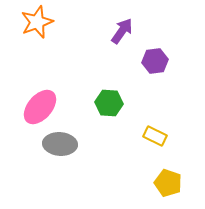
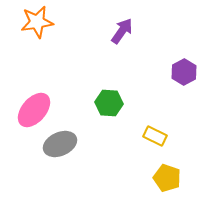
orange star: rotated 12 degrees clockwise
purple hexagon: moved 29 px right, 11 px down; rotated 20 degrees counterclockwise
pink ellipse: moved 6 px left, 3 px down
gray ellipse: rotated 28 degrees counterclockwise
yellow pentagon: moved 1 px left, 5 px up
